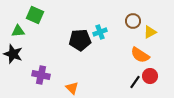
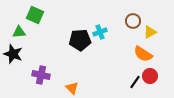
green triangle: moved 1 px right, 1 px down
orange semicircle: moved 3 px right, 1 px up
